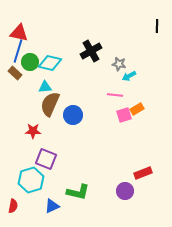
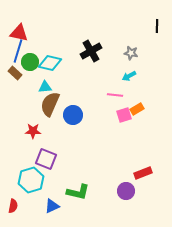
gray star: moved 12 px right, 11 px up
purple circle: moved 1 px right
